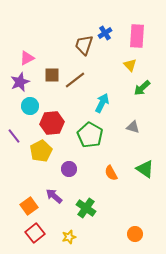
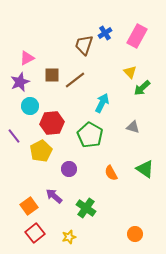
pink rectangle: rotated 25 degrees clockwise
yellow triangle: moved 7 px down
